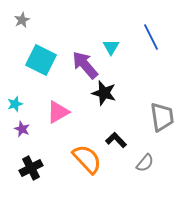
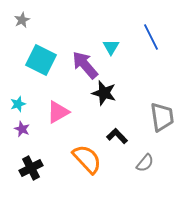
cyan star: moved 3 px right
black L-shape: moved 1 px right, 4 px up
